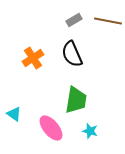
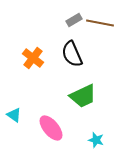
brown line: moved 8 px left, 2 px down
orange cross: rotated 20 degrees counterclockwise
green trapezoid: moved 7 px right, 4 px up; rotated 56 degrees clockwise
cyan triangle: moved 1 px down
cyan star: moved 6 px right, 9 px down
